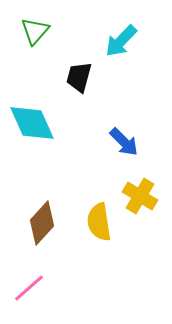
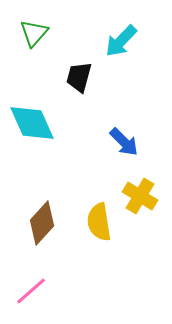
green triangle: moved 1 px left, 2 px down
pink line: moved 2 px right, 3 px down
